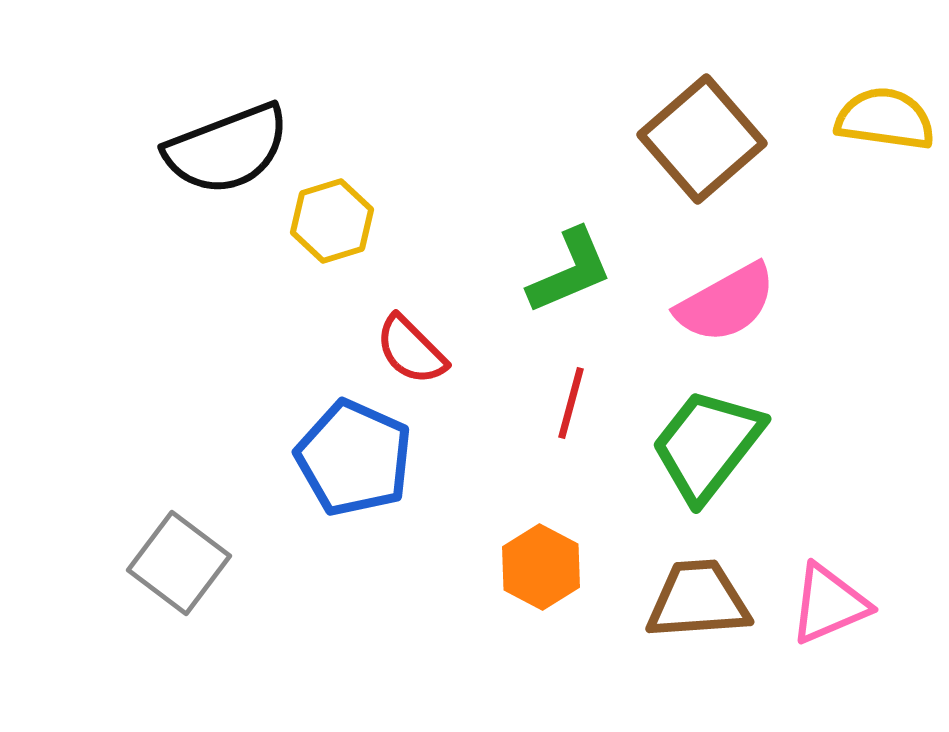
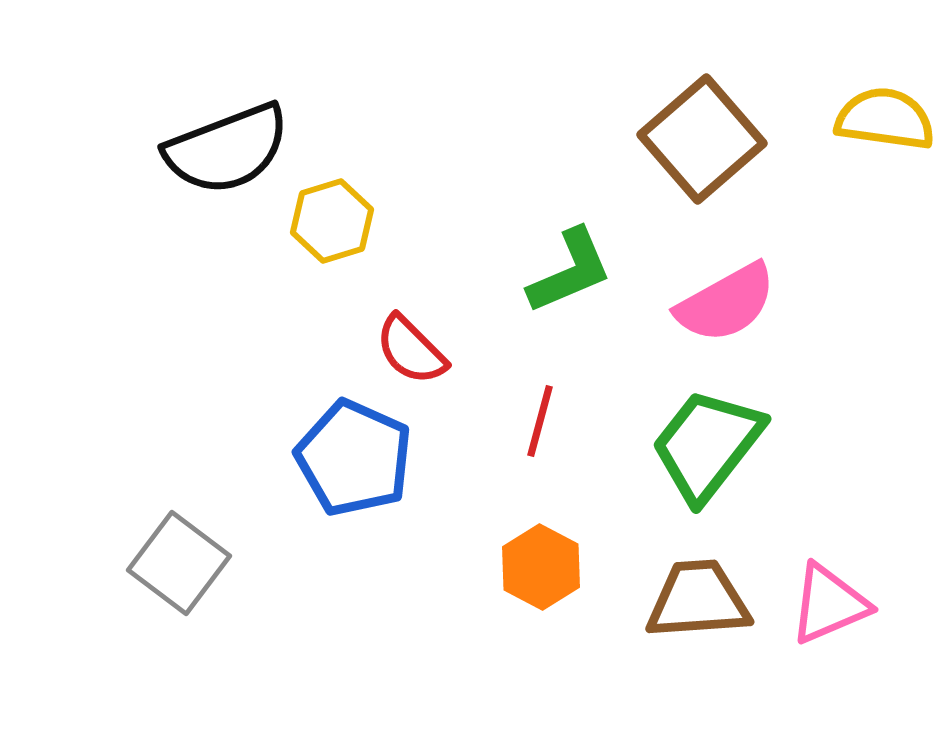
red line: moved 31 px left, 18 px down
